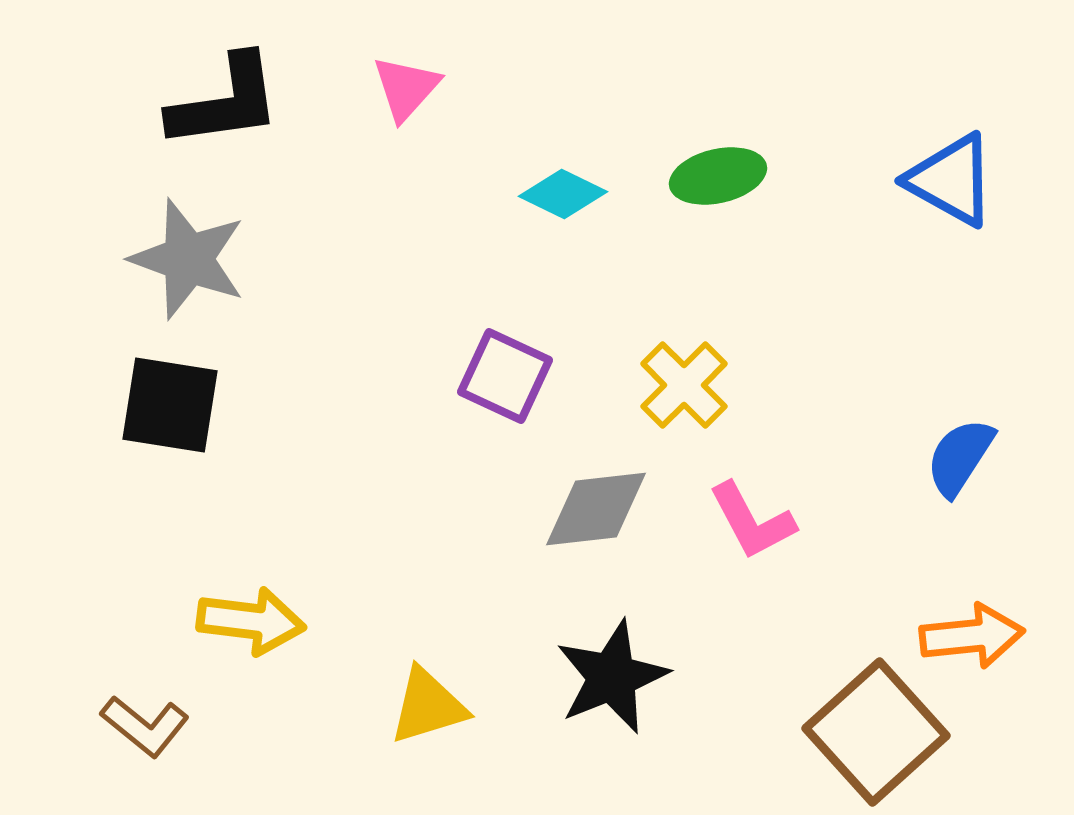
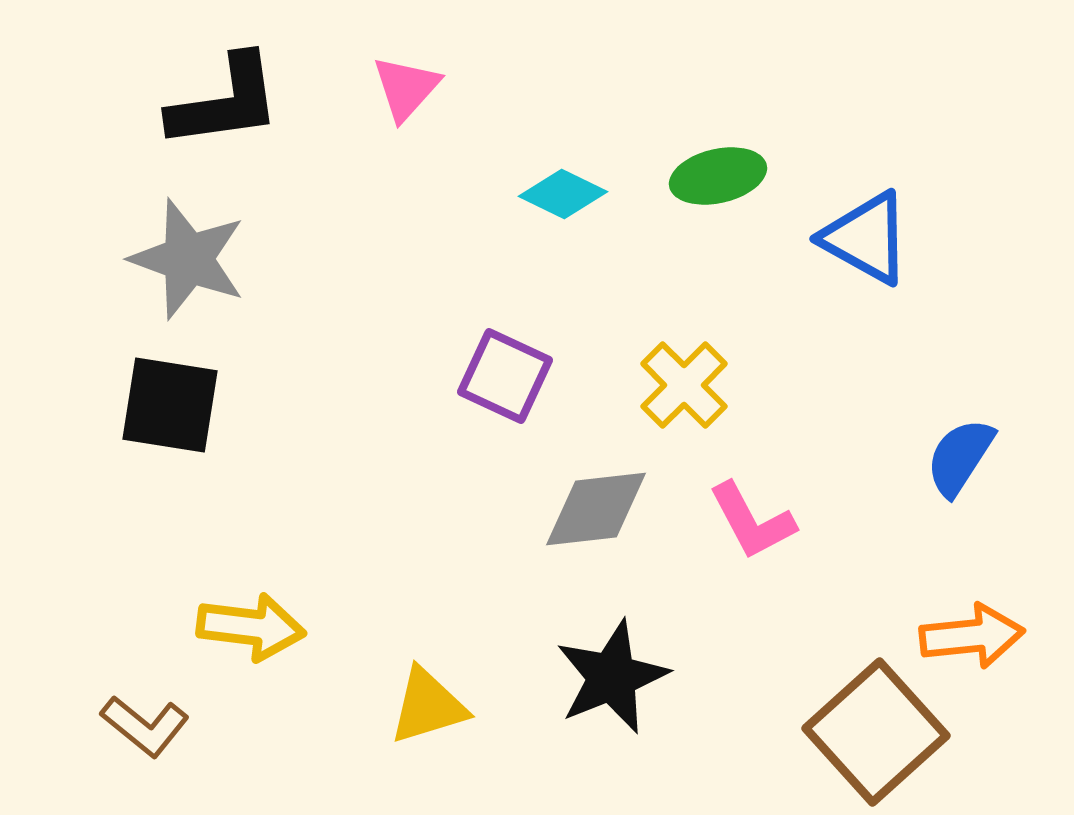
blue triangle: moved 85 px left, 58 px down
yellow arrow: moved 6 px down
